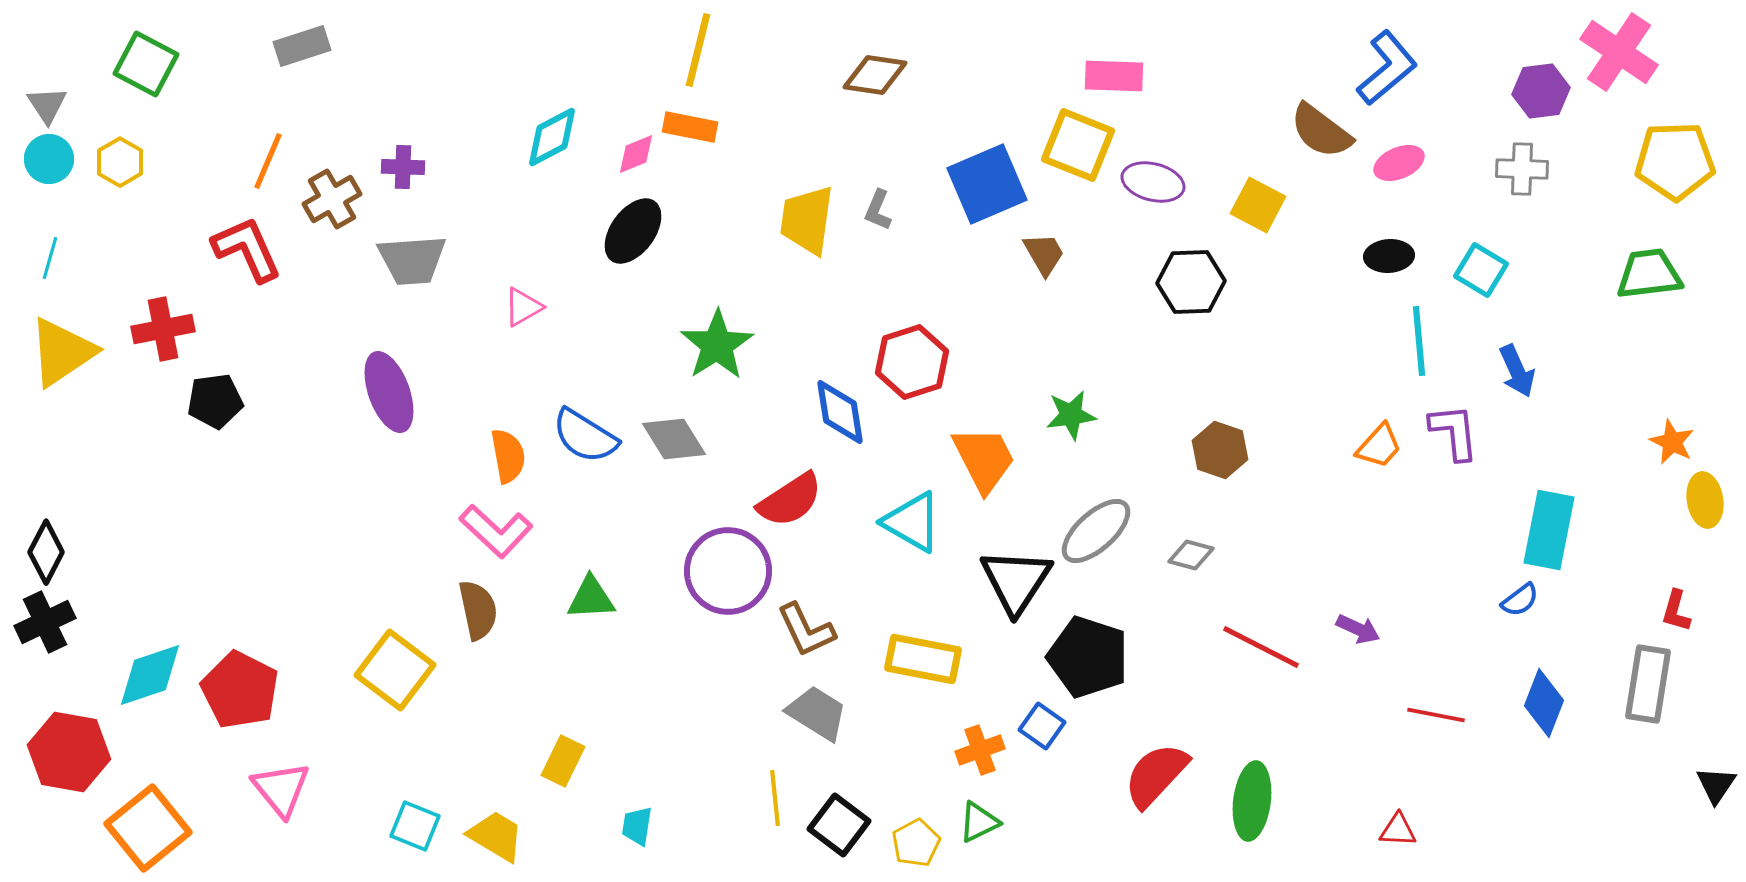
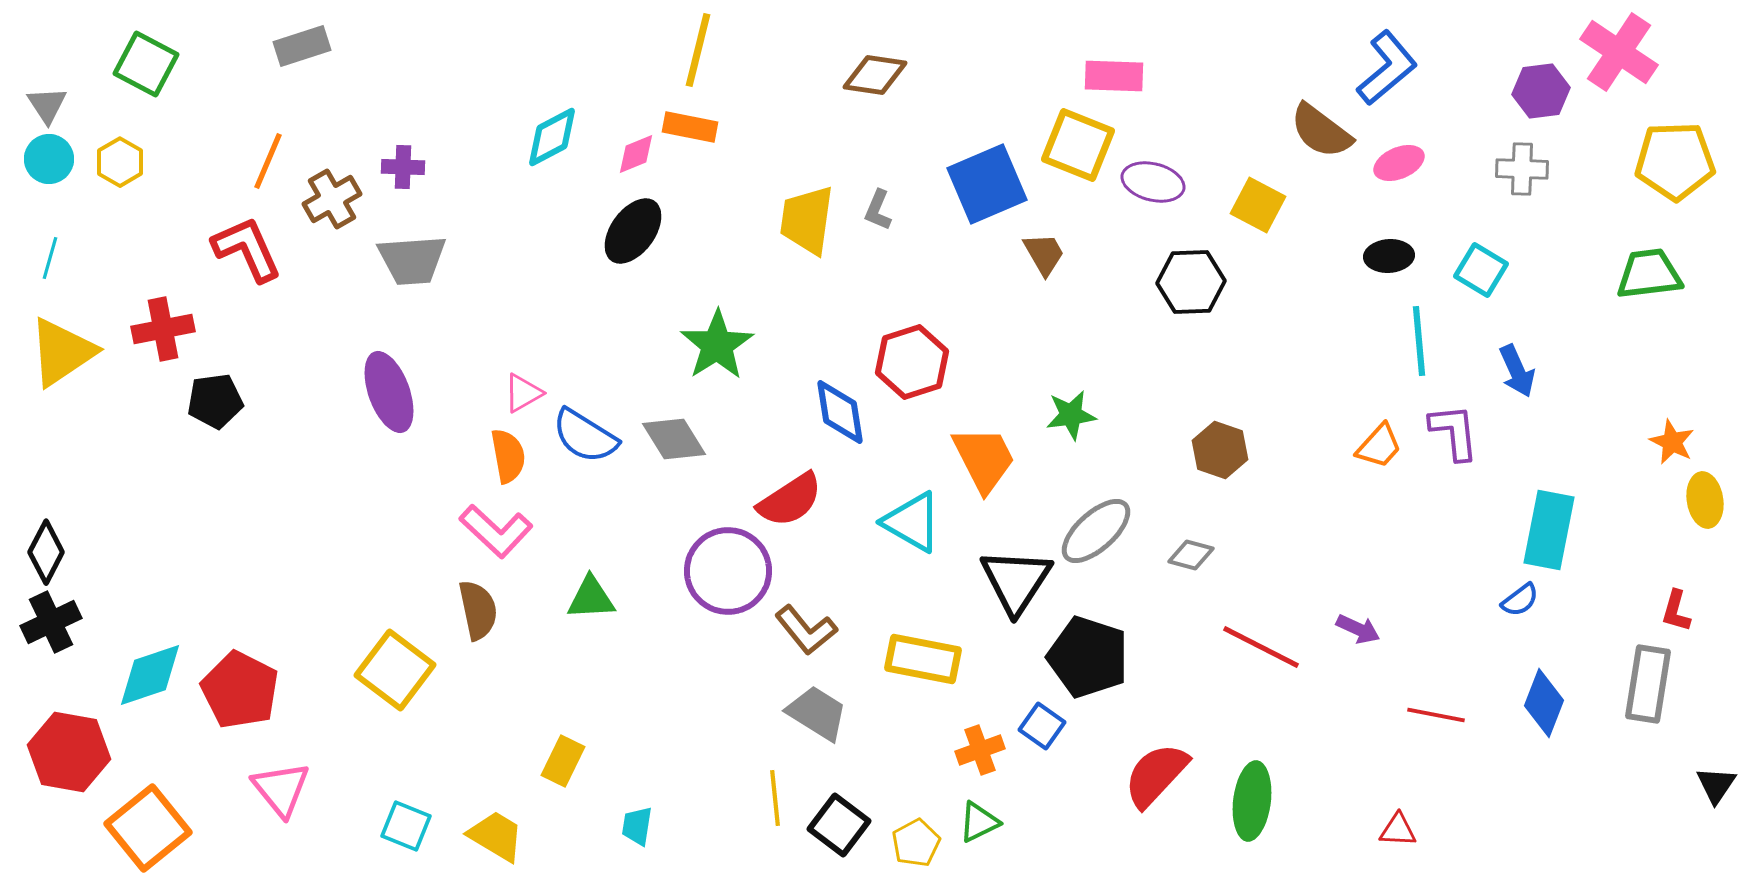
pink triangle at (523, 307): moved 86 px down
black cross at (45, 622): moved 6 px right
brown L-shape at (806, 630): rotated 14 degrees counterclockwise
cyan square at (415, 826): moved 9 px left
